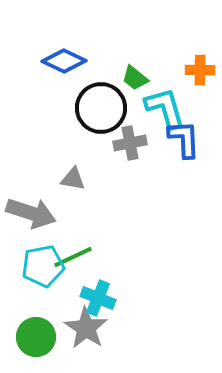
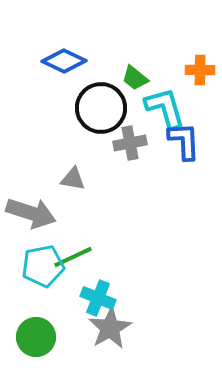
blue L-shape: moved 2 px down
gray star: moved 24 px right; rotated 9 degrees clockwise
